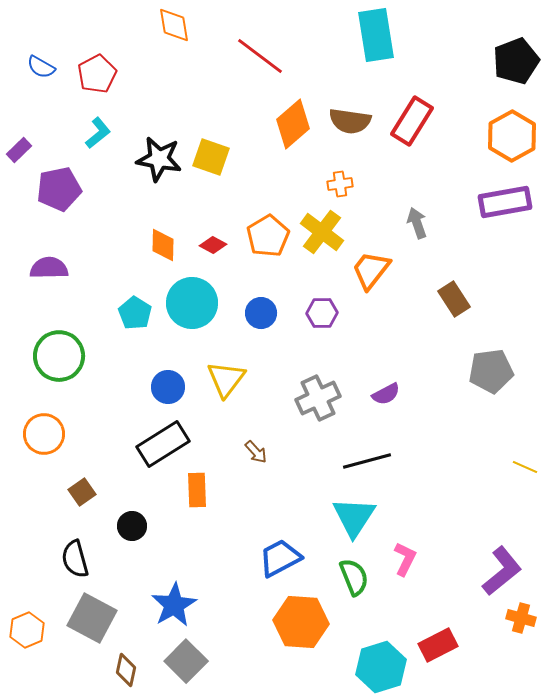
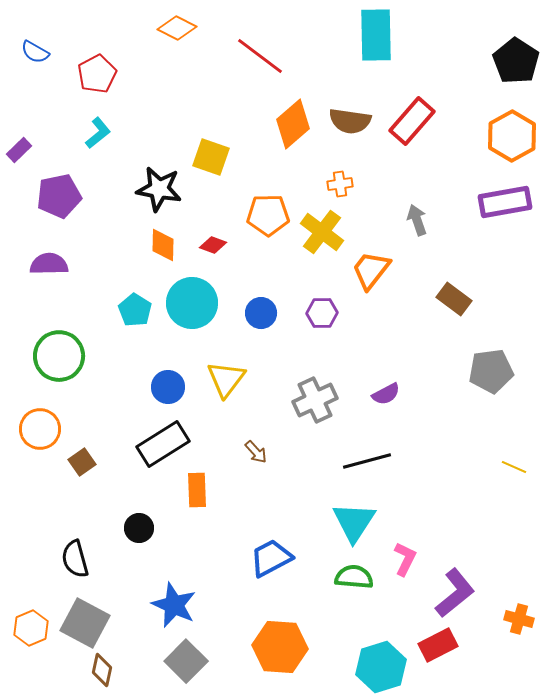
orange diamond at (174, 25): moved 3 px right, 3 px down; rotated 54 degrees counterclockwise
cyan rectangle at (376, 35): rotated 8 degrees clockwise
black pentagon at (516, 61): rotated 18 degrees counterclockwise
blue semicircle at (41, 67): moved 6 px left, 15 px up
red rectangle at (412, 121): rotated 9 degrees clockwise
black star at (159, 159): moved 30 px down
purple pentagon at (59, 189): moved 7 px down
gray arrow at (417, 223): moved 3 px up
orange pentagon at (268, 236): moved 21 px up; rotated 30 degrees clockwise
red diamond at (213, 245): rotated 8 degrees counterclockwise
purple semicircle at (49, 268): moved 4 px up
brown rectangle at (454, 299): rotated 20 degrees counterclockwise
cyan pentagon at (135, 313): moved 3 px up
gray cross at (318, 398): moved 3 px left, 2 px down
orange circle at (44, 434): moved 4 px left, 5 px up
yellow line at (525, 467): moved 11 px left
brown square at (82, 492): moved 30 px up
cyan triangle at (354, 517): moved 5 px down
black circle at (132, 526): moved 7 px right, 2 px down
blue trapezoid at (280, 558): moved 9 px left
purple L-shape at (502, 571): moved 47 px left, 22 px down
green semicircle at (354, 577): rotated 63 degrees counterclockwise
blue star at (174, 605): rotated 18 degrees counterclockwise
gray square at (92, 618): moved 7 px left, 5 px down
orange cross at (521, 618): moved 2 px left, 1 px down
orange hexagon at (301, 622): moved 21 px left, 25 px down
orange hexagon at (27, 630): moved 4 px right, 2 px up
brown diamond at (126, 670): moved 24 px left
